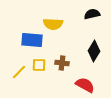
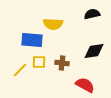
black diamond: rotated 50 degrees clockwise
yellow square: moved 3 px up
yellow line: moved 1 px right, 2 px up
